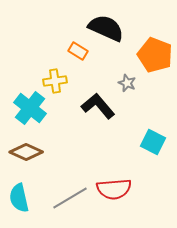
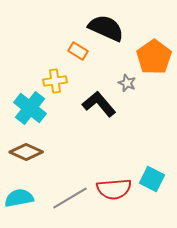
orange pentagon: moved 1 px left, 2 px down; rotated 16 degrees clockwise
black L-shape: moved 1 px right, 2 px up
cyan square: moved 1 px left, 37 px down
cyan semicircle: rotated 92 degrees clockwise
